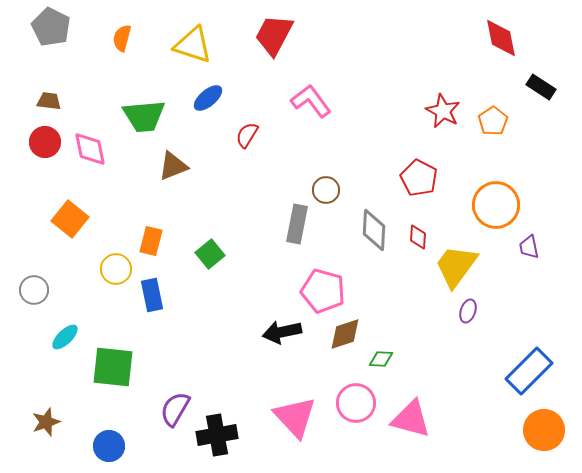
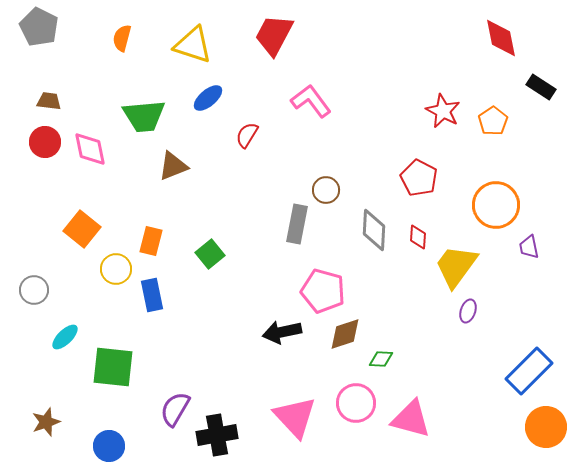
gray pentagon at (51, 27): moved 12 px left
orange square at (70, 219): moved 12 px right, 10 px down
orange circle at (544, 430): moved 2 px right, 3 px up
